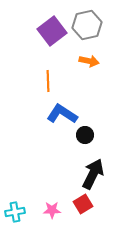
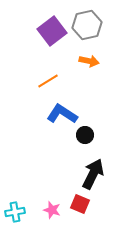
orange line: rotated 60 degrees clockwise
red square: moved 3 px left; rotated 36 degrees counterclockwise
pink star: rotated 18 degrees clockwise
